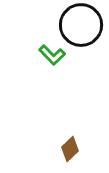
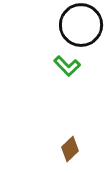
green L-shape: moved 15 px right, 11 px down
